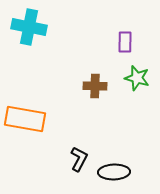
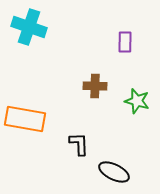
cyan cross: rotated 8 degrees clockwise
green star: moved 23 px down
black L-shape: moved 15 px up; rotated 30 degrees counterclockwise
black ellipse: rotated 28 degrees clockwise
